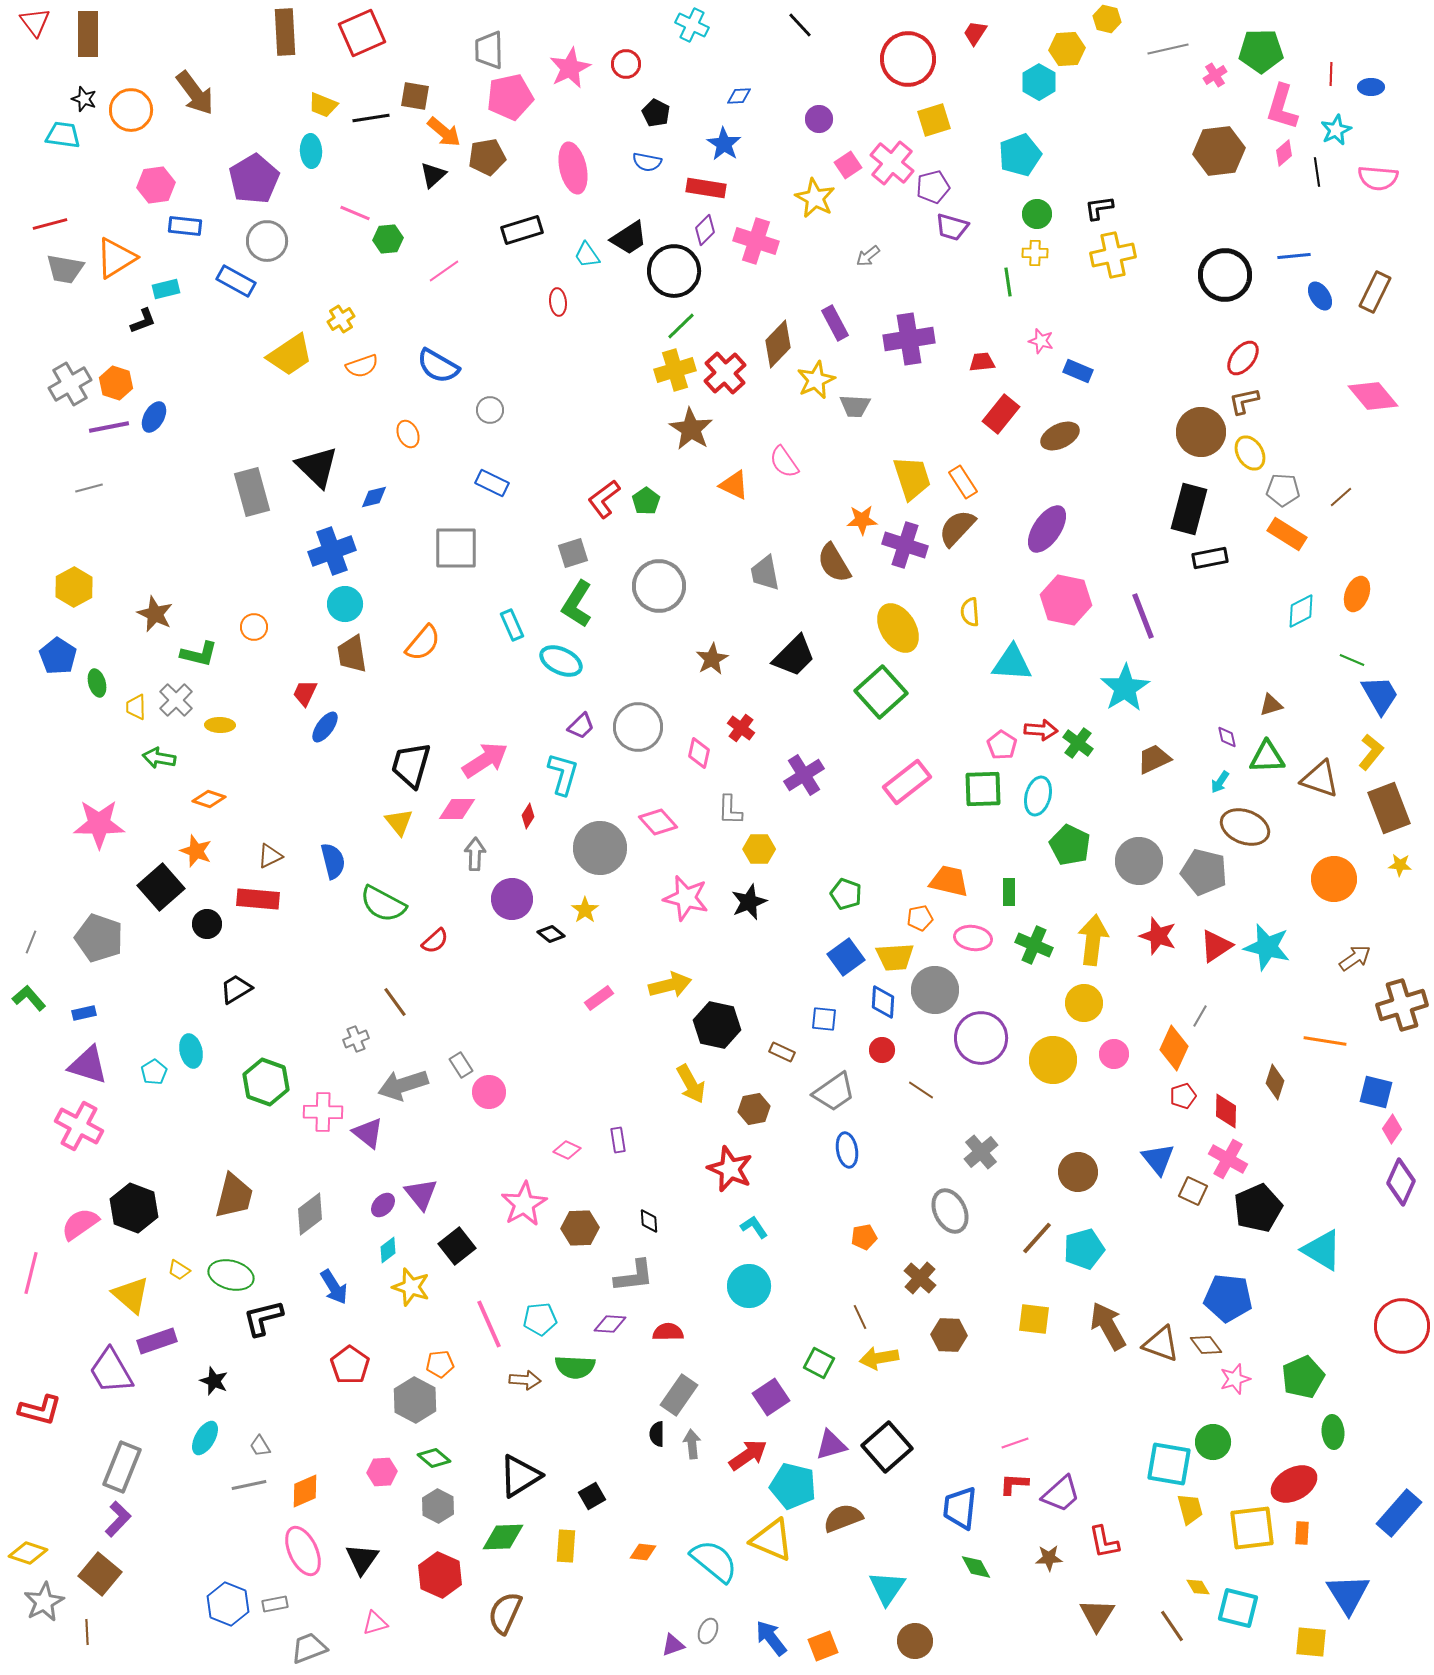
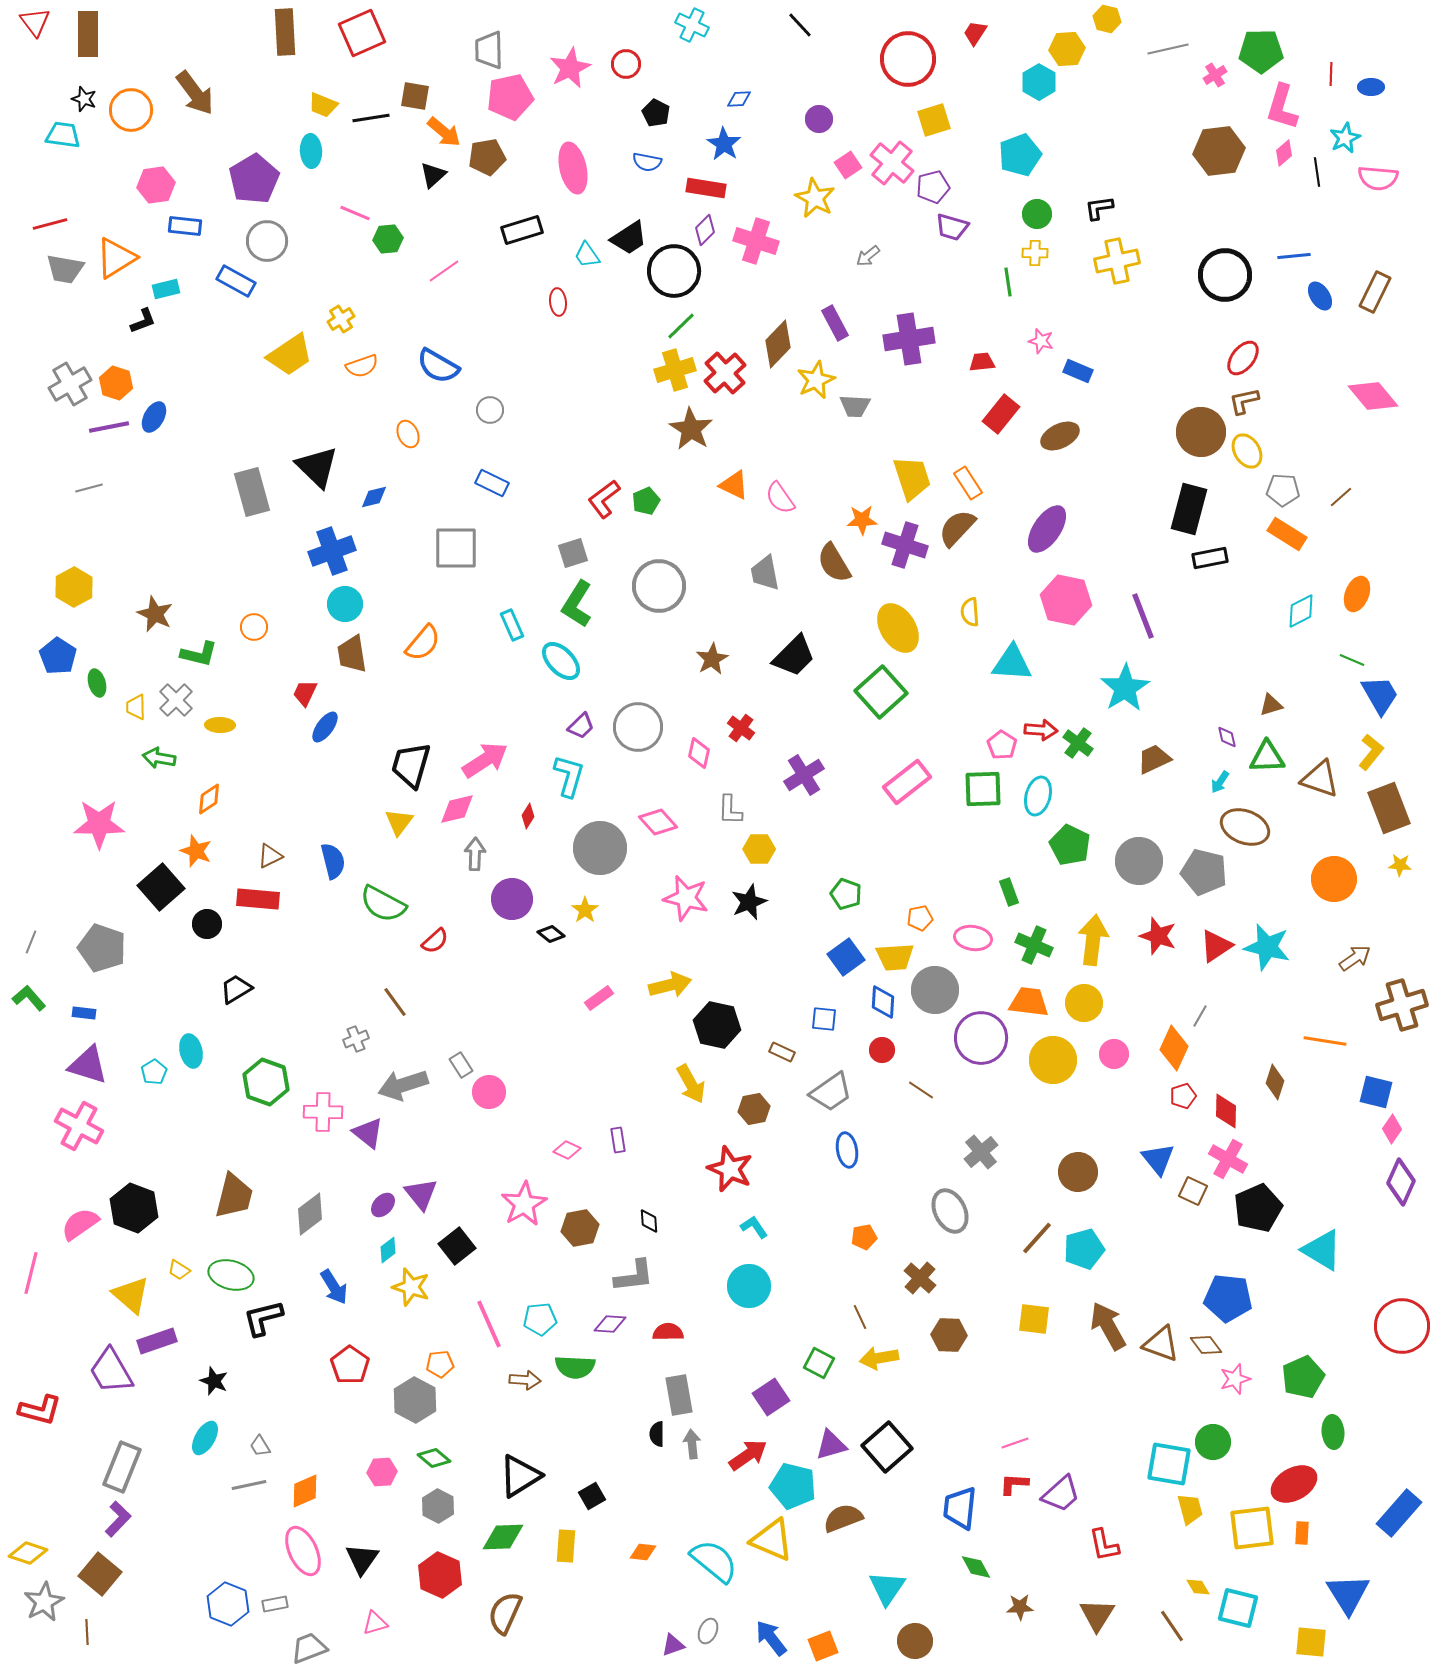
blue diamond at (739, 96): moved 3 px down
cyan star at (1336, 130): moved 9 px right, 8 px down
yellow cross at (1113, 255): moved 4 px right, 6 px down
yellow ellipse at (1250, 453): moved 3 px left, 2 px up
pink semicircle at (784, 462): moved 4 px left, 36 px down
orange rectangle at (963, 482): moved 5 px right, 1 px down
green pentagon at (646, 501): rotated 12 degrees clockwise
cyan ellipse at (561, 661): rotated 21 degrees clockwise
cyan L-shape at (563, 774): moved 6 px right, 2 px down
orange diamond at (209, 799): rotated 52 degrees counterclockwise
pink diamond at (457, 809): rotated 12 degrees counterclockwise
yellow triangle at (399, 822): rotated 16 degrees clockwise
orange trapezoid at (949, 881): moved 80 px right, 121 px down; rotated 6 degrees counterclockwise
green rectangle at (1009, 892): rotated 20 degrees counterclockwise
gray pentagon at (99, 938): moved 3 px right, 10 px down
blue rectangle at (84, 1013): rotated 20 degrees clockwise
gray trapezoid at (834, 1092): moved 3 px left
brown hexagon at (580, 1228): rotated 9 degrees counterclockwise
gray rectangle at (679, 1395): rotated 45 degrees counterclockwise
red L-shape at (1104, 1542): moved 3 px down
brown star at (1049, 1558): moved 29 px left, 49 px down
